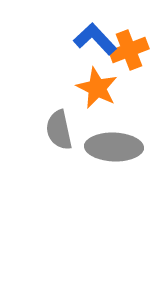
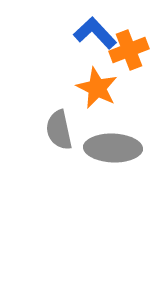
blue L-shape: moved 6 px up
gray ellipse: moved 1 px left, 1 px down
